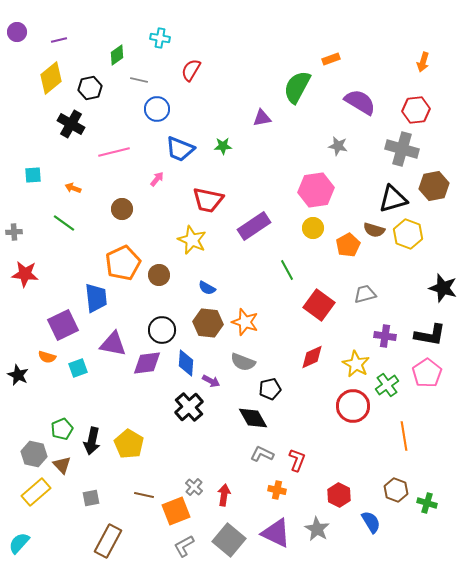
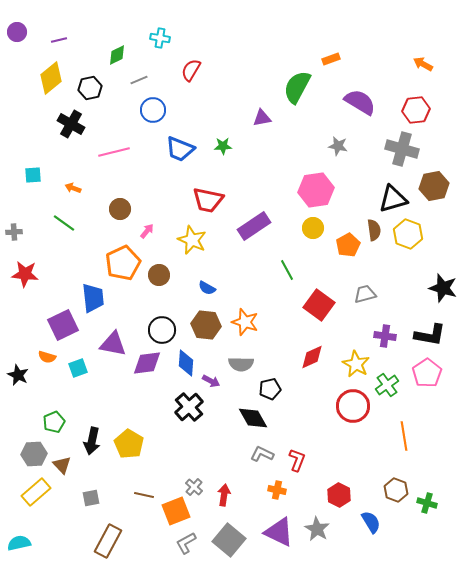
green diamond at (117, 55): rotated 10 degrees clockwise
orange arrow at (423, 62): moved 2 px down; rotated 102 degrees clockwise
gray line at (139, 80): rotated 36 degrees counterclockwise
blue circle at (157, 109): moved 4 px left, 1 px down
pink arrow at (157, 179): moved 10 px left, 52 px down
brown circle at (122, 209): moved 2 px left
brown semicircle at (374, 230): rotated 115 degrees counterclockwise
blue trapezoid at (96, 298): moved 3 px left
brown hexagon at (208, 323): moved 2 px left, 2 px down
gray semicircle at (243, 362): moved 2 px left, 2 px down; rotated 20 degrees counterclockwise
green pentagon at (62, 429): moved 8 px left, 7 px up
gray hexagon at (34, 454): rotated 15 degrees counterclockwise
purple triangle at (276, 533): moved 3 px right, 1 px up
cyan semicircle at (19, 543): rotated 35 degrees clockwise
gray L-shape at (184, 546): moved 2 px right, 3 px up
